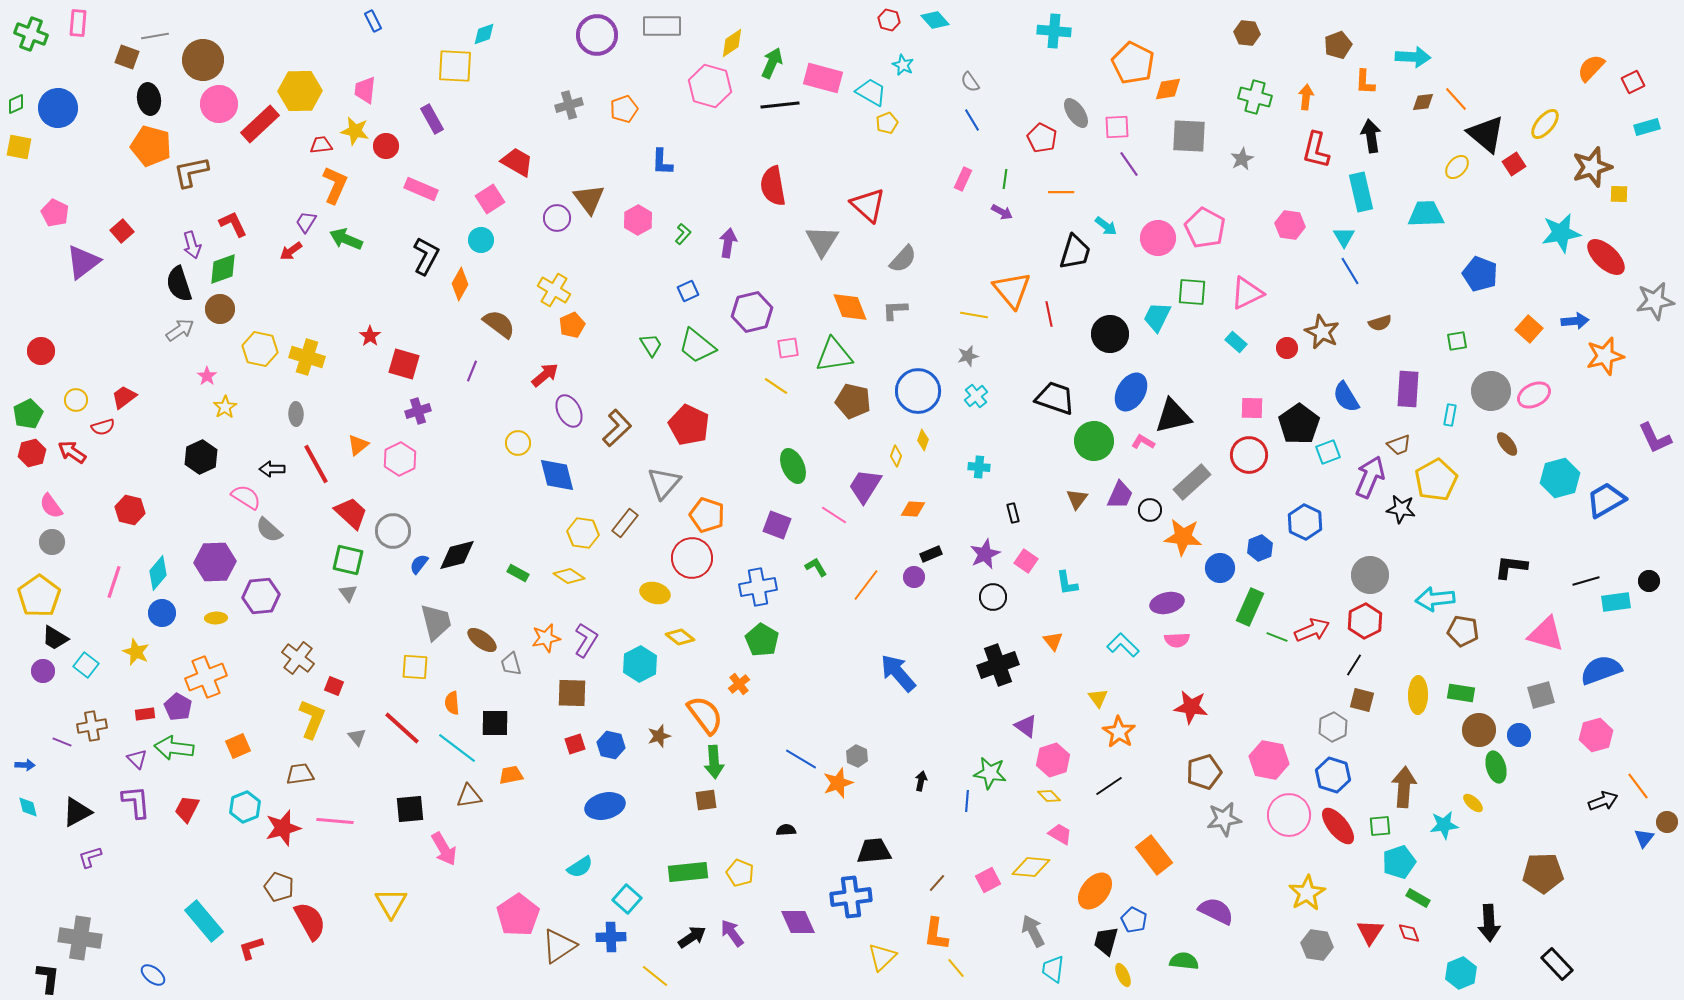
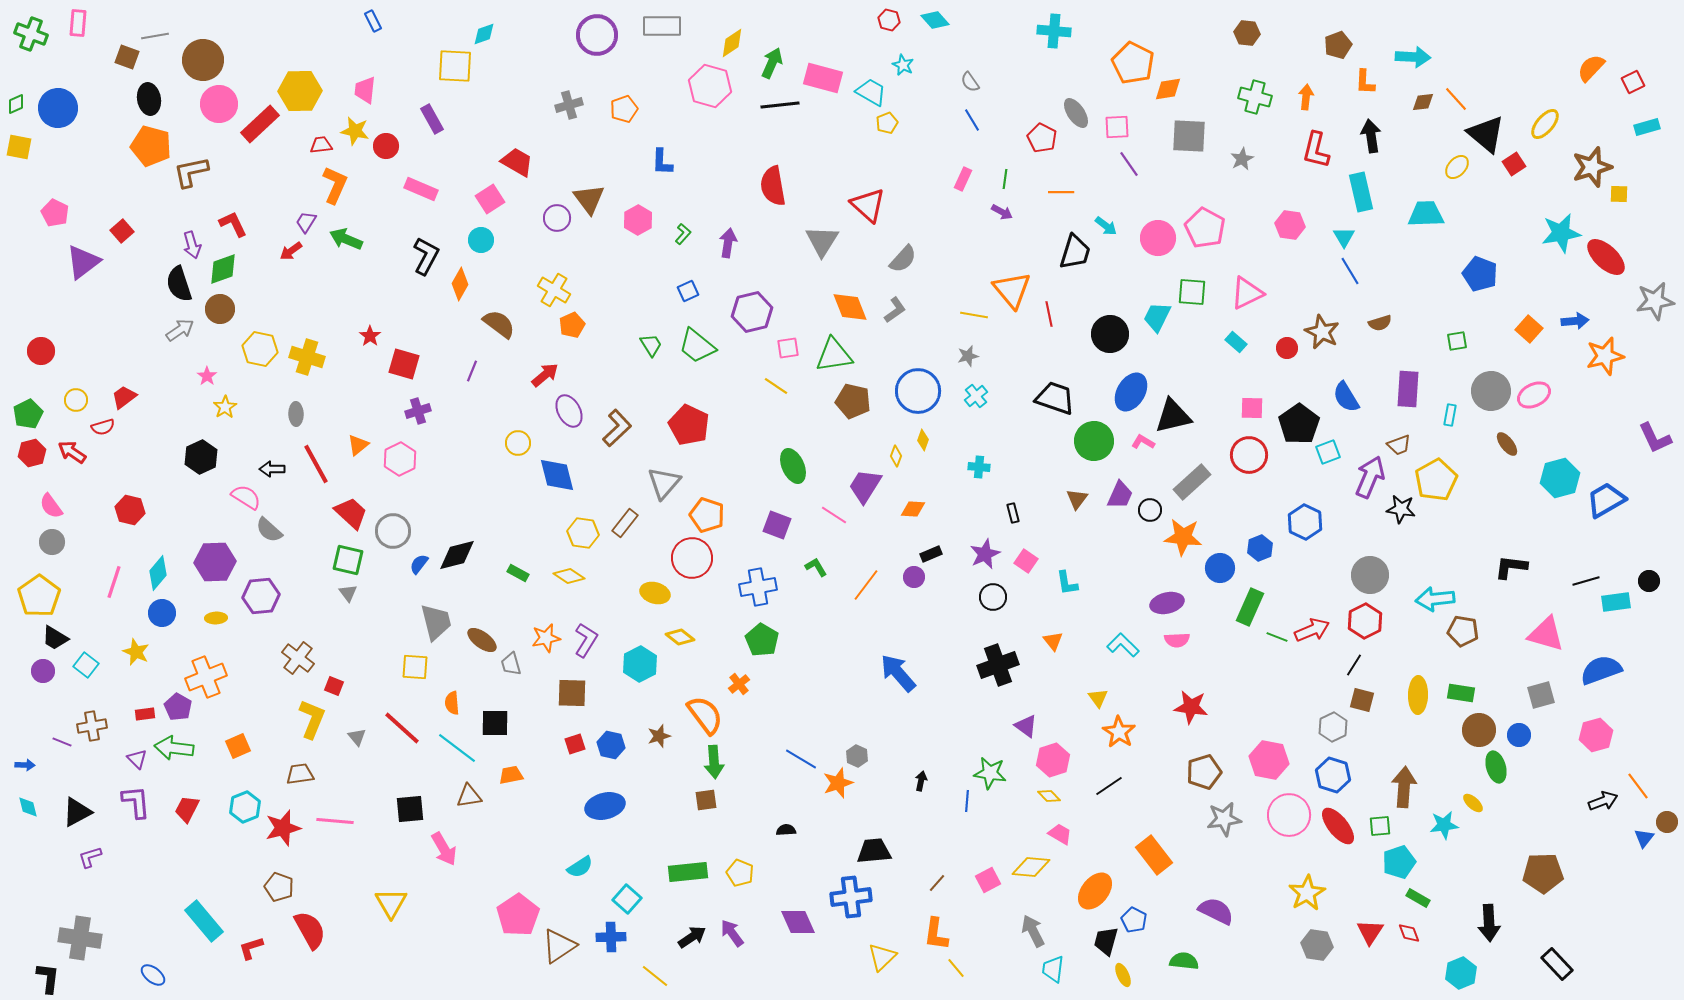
gray L-shape at (895, 310): rotated 148 degrees clockwise
red semicircle at (310, 921): moved 9 px down
